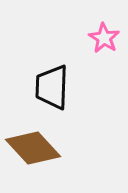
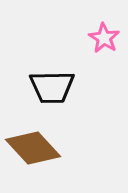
black trapezoid: rotated 93 degrees counterclockwise
